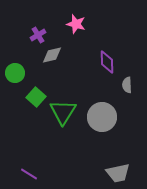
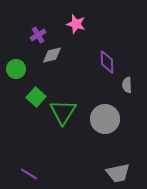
green circle: moved 1 px right, 4 px up
gray circle: moved 3 px right, 2 px down
